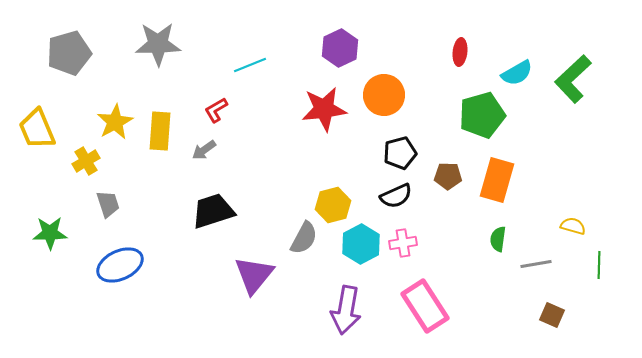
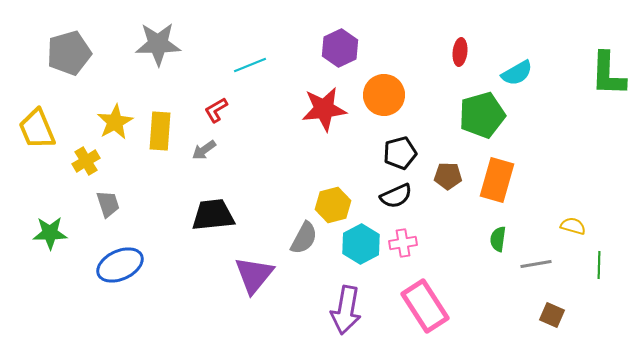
green L-shape: moved 35 px right, 5 px up; rotated 45 degrees counterclockwise
black trapezoid: moved 4 px down; rotated 12 degrees clockwise
